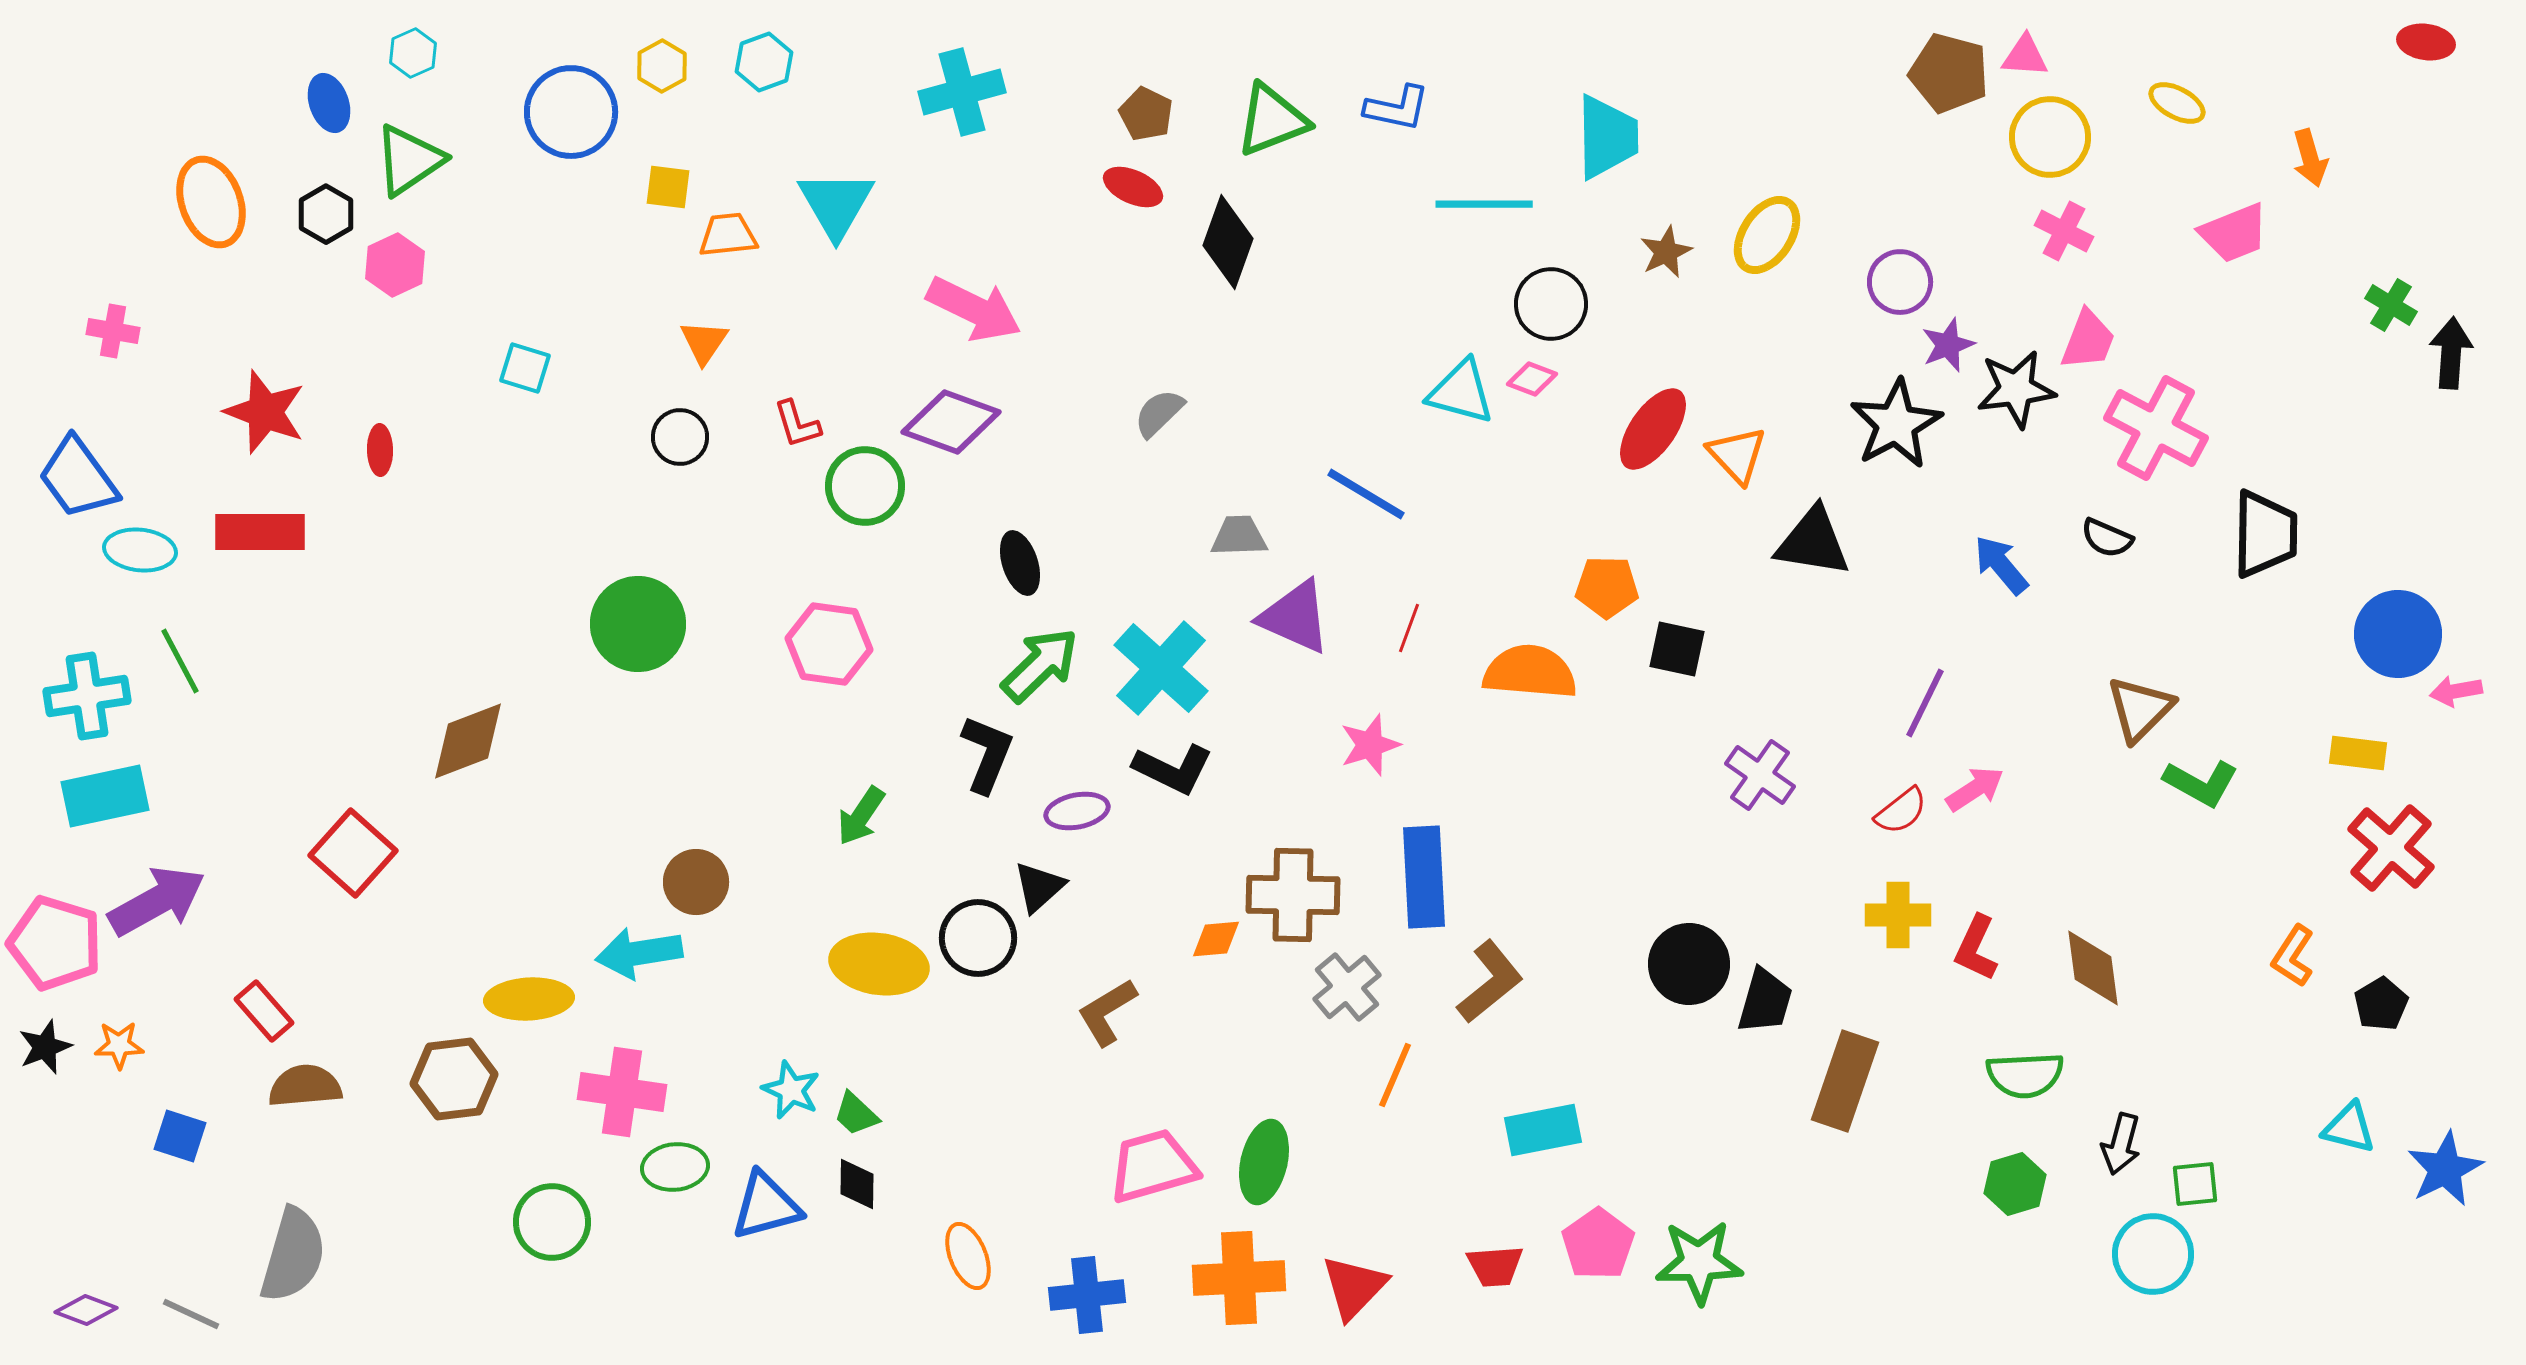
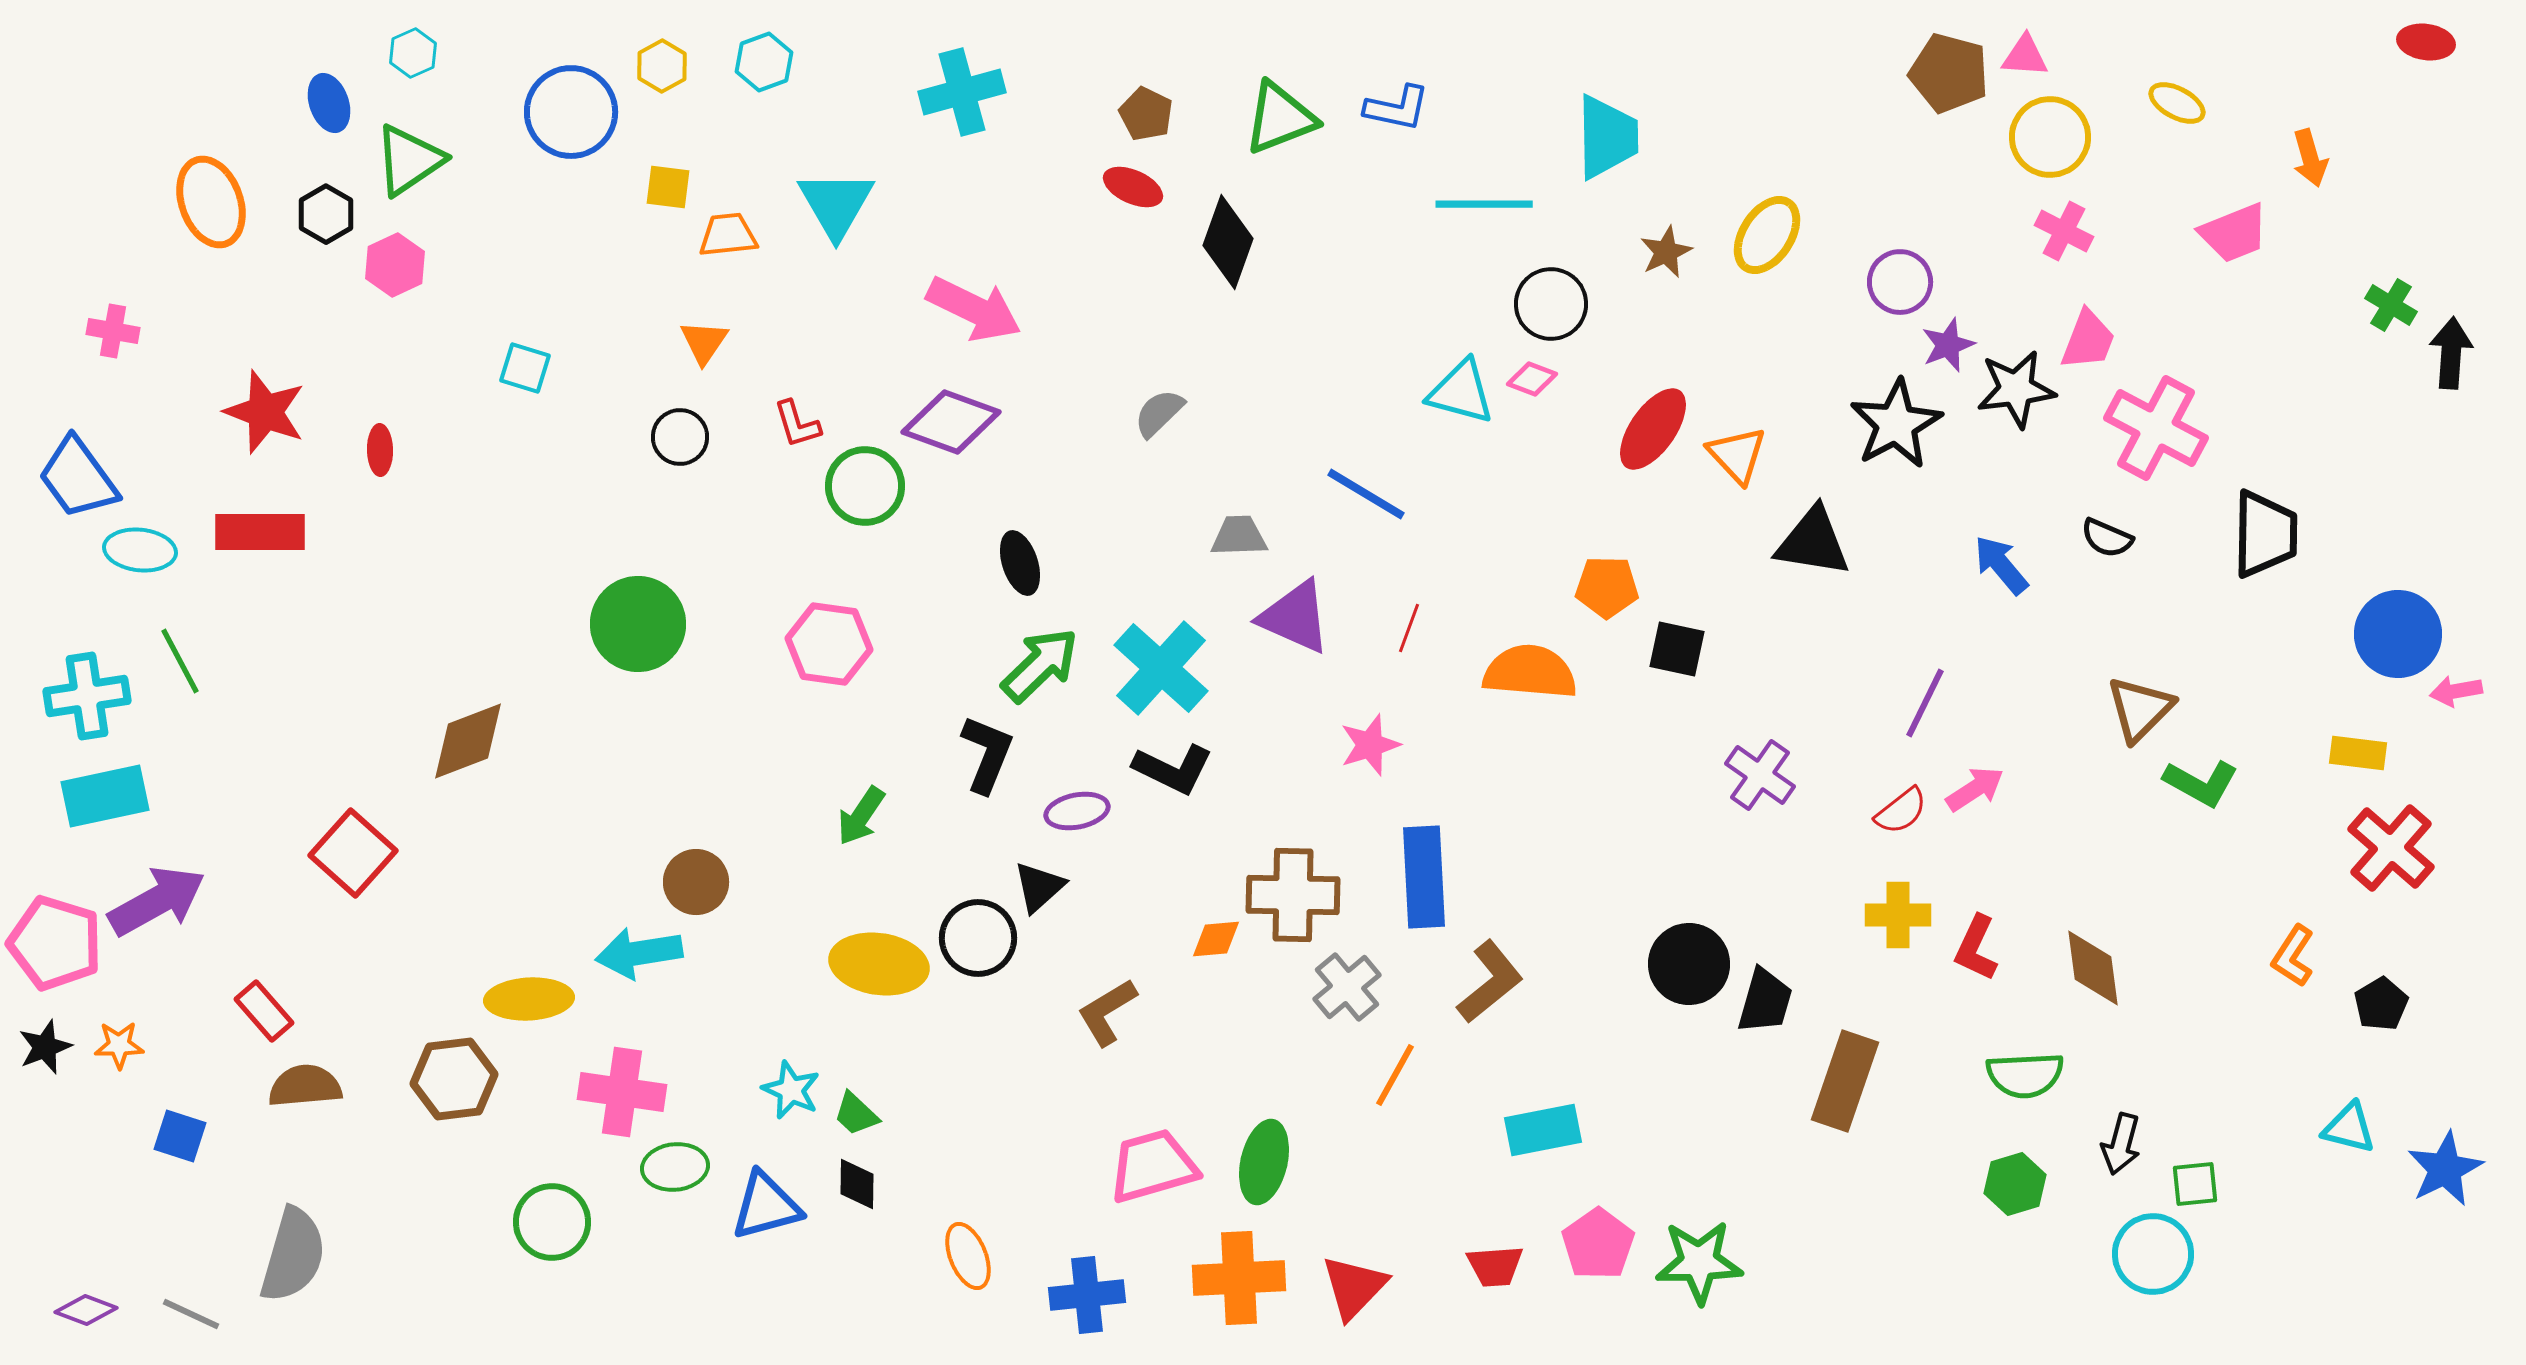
green triangle at (1272, 120): moved 8 px right, 2 px up
orange line at (1395, 1075): rotated 6 degrees clockwise
